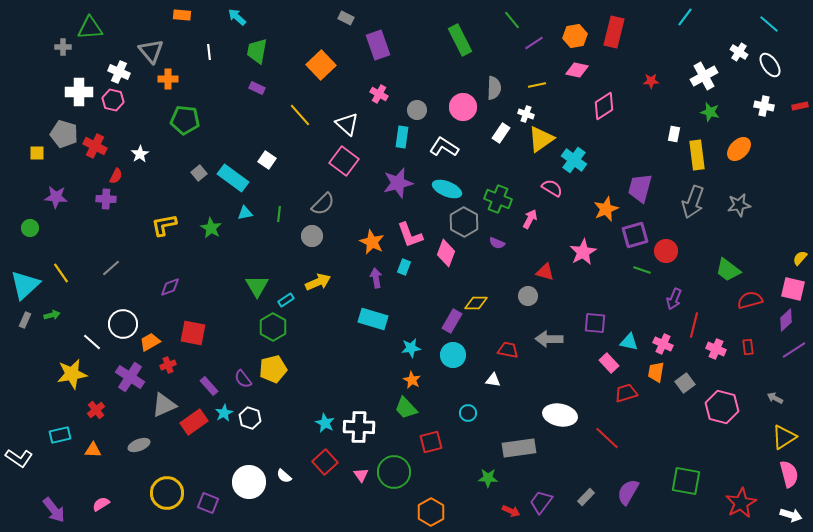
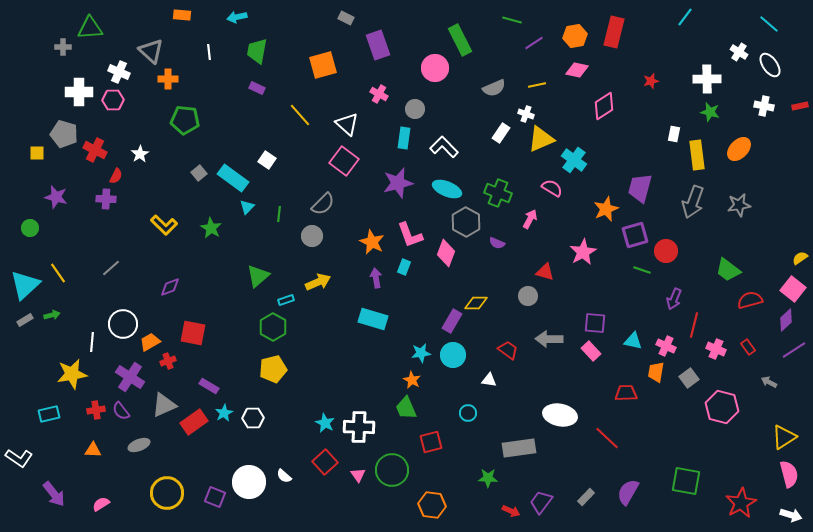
cyan arrow at (237, 17): rotated 54 degrees counterclockwise
green line at (512, 20): rotated 36 degrees counterclockwise
gray triangle at (151, 51): rotated 8 degrees counterclockwise
orange square at (321, 65): moved 2 px right; rotated 28 degrees clockwise
white cross at (704, 76): moved 3 px right, 3 px down; rotated 28 degrees clockwise
red star at (651, 81): rotated 14 degrees counterclockwise
gray semicircle at (494, 88): rotated 65 degrees clockwise
pink hexagon at (113, 100): rotated 15 degrees counterclockwise
pink circle at (463, 107): moved 28 px left, 39 px up
gray circle at (417, 110): moved 2 px left, 1 px up
cyan rectangle at (402, 137): moved 2 px right, 1 px down
yellow triangle at (541, 139): rotated 12 degrees clockwise
red cross at (95, 146): moved 4 px down
white L-shape at (444, 147): rotated 12 degrees clockwise
purple star at (56, 197): rotated 10 degrees clockwise
green cross at (498, 199): moved 6 px up
cyan triangle at (245, 213): moved 2 px right, 6 px up; rotated 35 degrees counterclockwise
gray hexagon at (464, 222): moved 2 px right
yellow L-shape at (164, 225): rotated 124 degrees counterclockwise
yellow semicircle at (800, 258): rotated 14 degrees clockwise
yellow line at (61, 273): moved 3 px left
green triangle at (257, 286): moved 1 px right, 10 px up; rotated 20 degrees clockwise
pink square at (793, 289): rotated 25 degrees clockwise
cyan rectangle at (286, 300): rotated 14 degrees clockwise
gray rectangle at (25, 320): rotated 35 degrees clockwise
white line at (92, 342): rotated 54 degrees clockwise
cyan triangle at (629, 342): moved 4 px right, 1 px up
pink cross at (663, 344): moved 3 px right, 2 px down
red rectangle at (748, 347): rotated 28 degrees counterclockwise
cyan star at (411, 348): moved 10 px right, 5 px down
red trapezoid at (508, 350): rotated 25 degrees clockwise
pink rectangle at (609, 363): moved 18 px left, 12 px up
red cross at (168, 365): moved 4 px up
purple semicircle at (243, 379): moved 122 px left, 32 px down
white triangle at (493, 380): moved 4 px left
gray square at (685, 383): moved 4 px right, 5 px up
purple rectangle at (209, 386): rotated 18 degrees counterclockwise
red trapezoid at (626, 393): rotated 15 degrees clockwise
gray arrow at (775, 398): moved 6 px left, 16 px up
green trapezoid at (406, 408): rotated 20 degrees clockwise
red cross at (96, 410): rotated 30 degrees clockwise
white hexagon at (250, 418): moved 3 px right; rotated 20 degrees counterclockwise
cyan rectangle at (60, 435): moved 11 px left, 21 px up
green circle at (394, 472): moved 2 px left, 2 px up
pink triangle at (361, 475): moved 3 px left
purple square at (208, 503): moved 7 px right, 6 px up
purple arrow at (54, 510): moved 16 px up
orange hexagon at (431, 512): moved 1 px right, 7 px up; rotated 24 degrees counterclockwise
